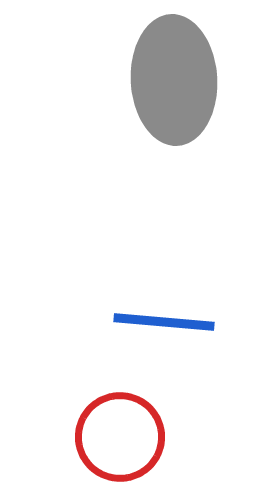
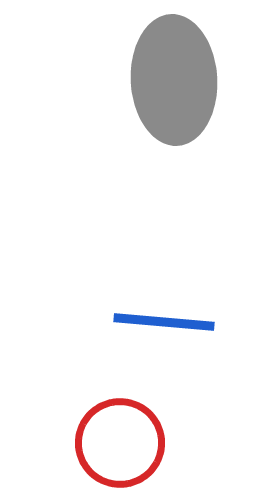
red circle: moved 6 px down
